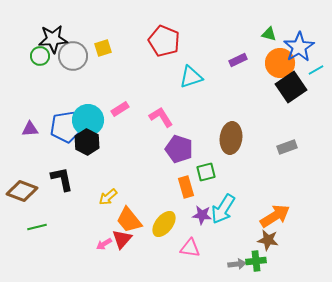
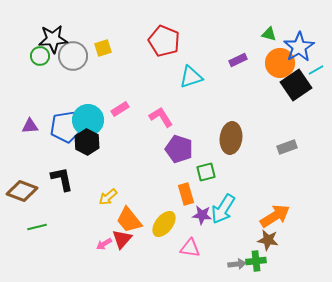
black square: moved 5 px right, 2 px up
purple triangle: moved 3 px up
orange rectangle: moved 7 px down
